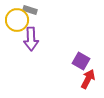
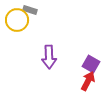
purple arrow: moved 18 px right, 18 px down
purple square: moved 10 px right, 3 px down
red arrow: moved 2 px down
